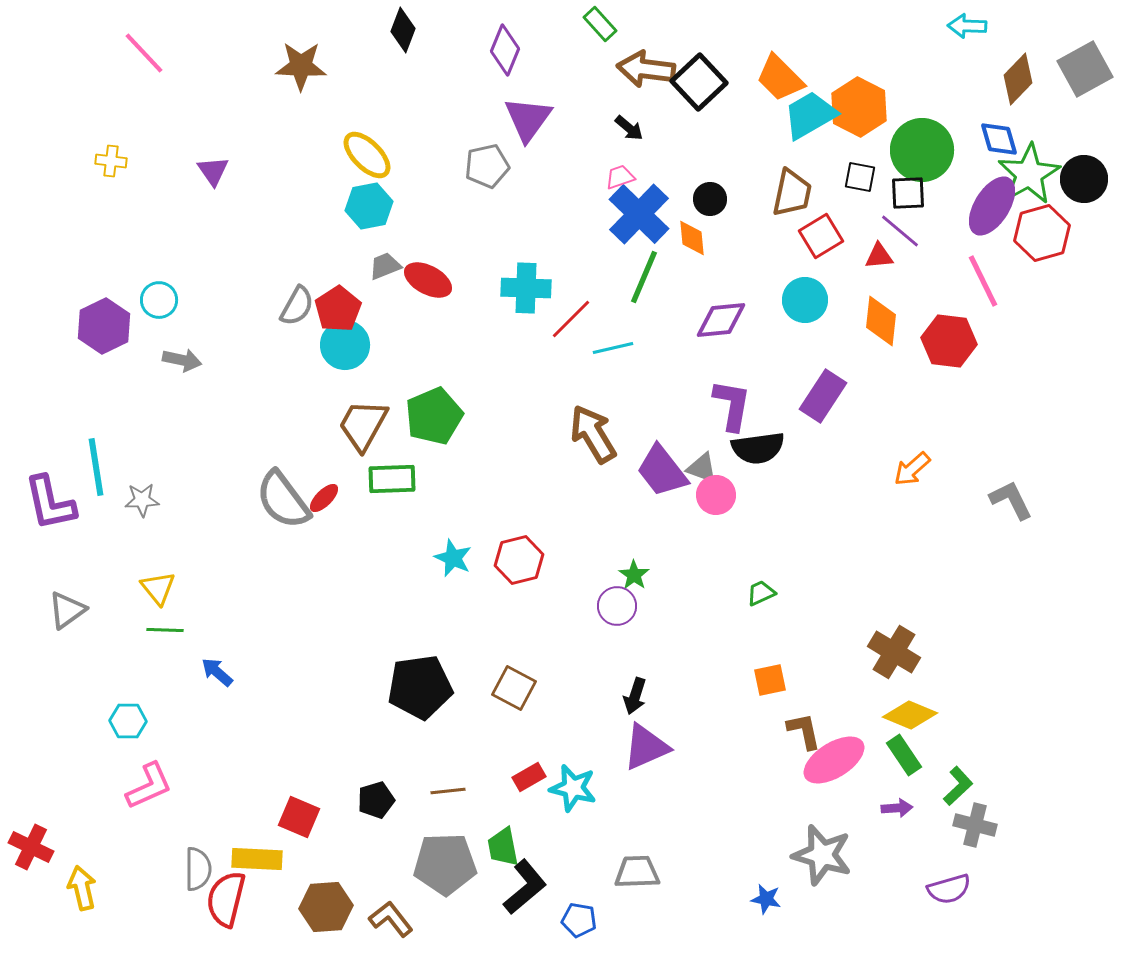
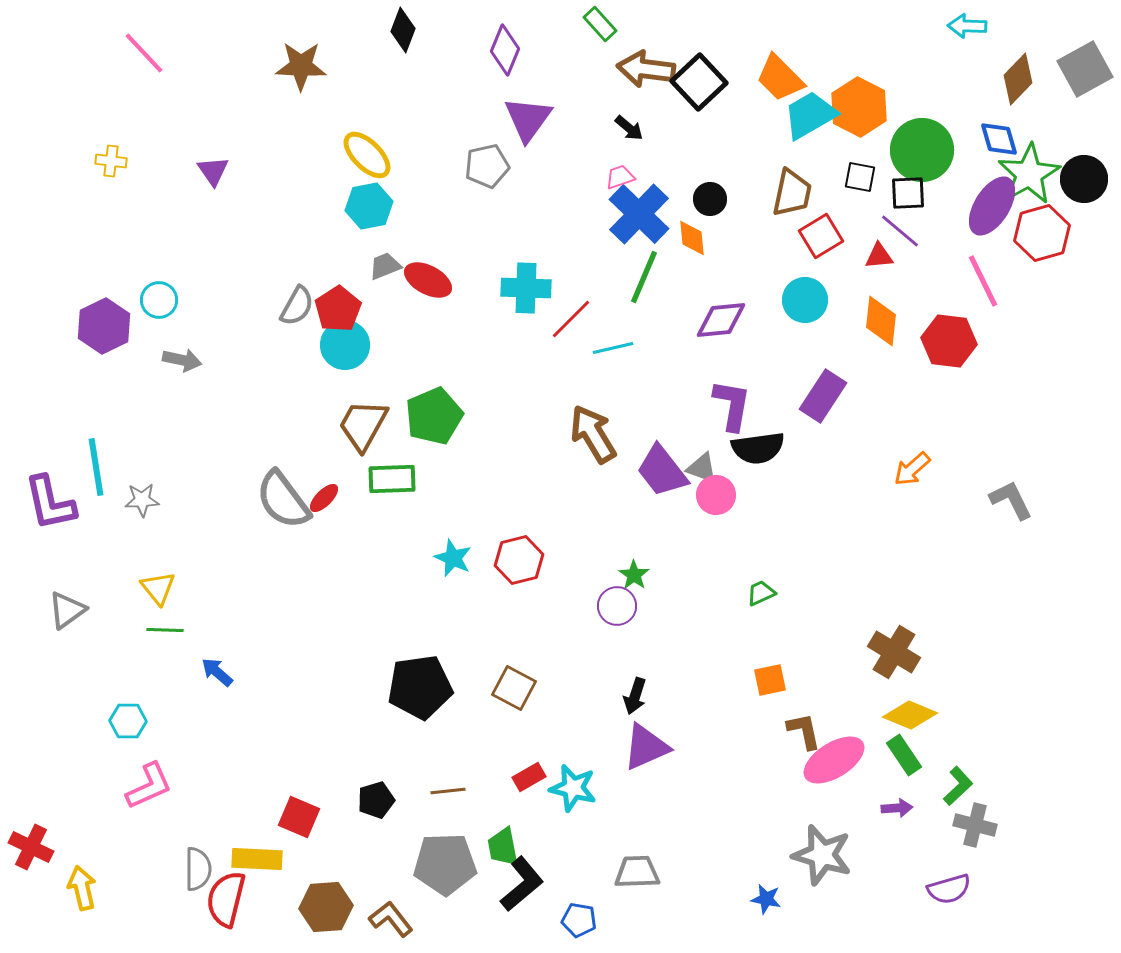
black L-shape at (525, 887): moved 3 px left, 3 px up
